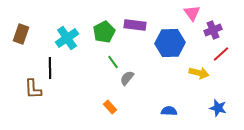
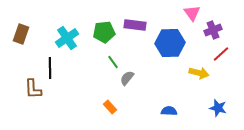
green pentagon: rotated 20 degrees clockwise
